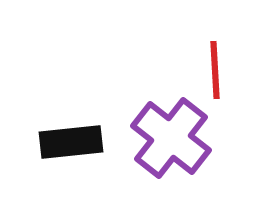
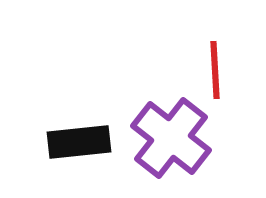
black rectangle: moved 8 px right
